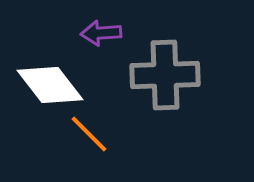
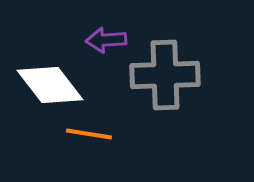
purple arrow: moved 5 px right, 7 px down
orange line: rotated 36 degrees counterclockwise
